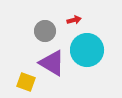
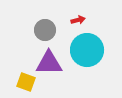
red arrow: moved 4 px right
gray circle: moved 1 px up
purple triangle: moved 3 px left; rotated 32 degrees counterclockwise
